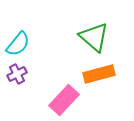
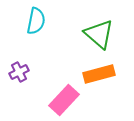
green triangle: moved 5 px right, 3 px up
cyan semicircle: moved 18 px right, 23 px up; rotated 28 degrees counterclockwise
purple cross: moved 2 px right, 2 px up
